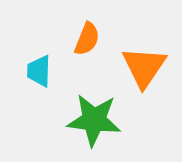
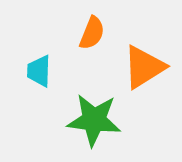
orange semicircle: moved 5 px right, 6 px up
orange triangle: rotated 24 degrees clockwise
